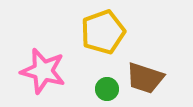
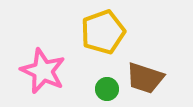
pink star: rotated 9 degrees clockwise
